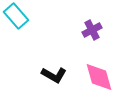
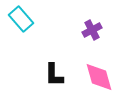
cyan rectangle: moved 5 px right, 3 px down
black L-shape: rotated 60 degrees clockwise
